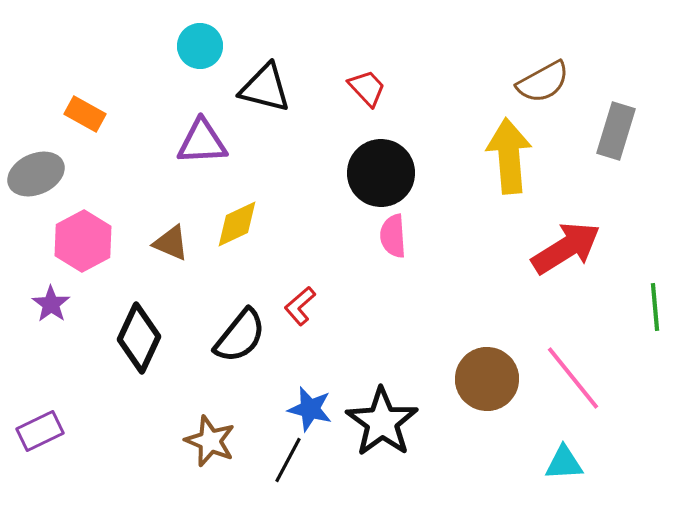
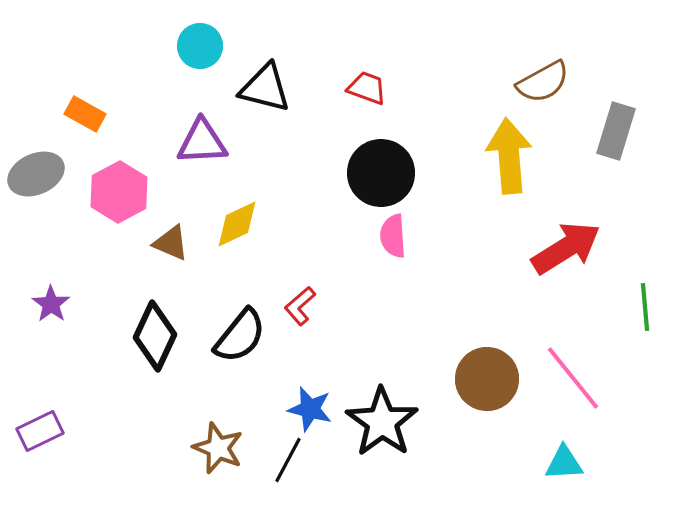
red trapezoid: rotated 27 degrees counterclockwise
pink hexagon: moved 36 px right, 49 px up
green line: moved 10 px left
black diamond: moved 16 px right, 2 px up
brown star: moved 8 px right, 7 px down
